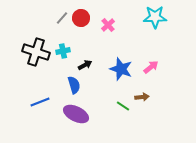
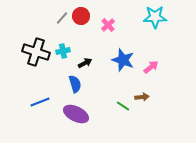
red circle: moved 2 px up
black arrow: moved 2 px up
blue star: moved 2 px right, 9 px up
blue semicircle: moved 1 px right, 1 px up
